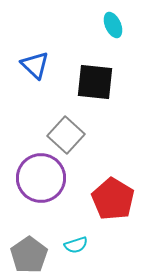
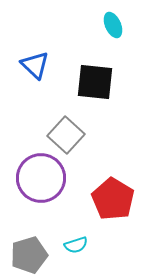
gray pentagon: rotated 18 degrees clockwise
